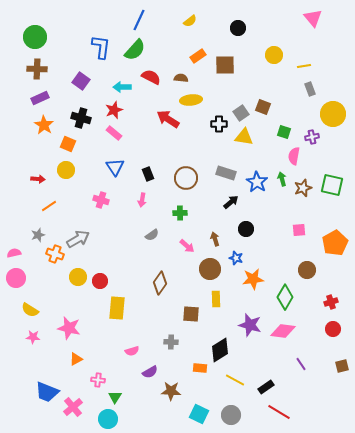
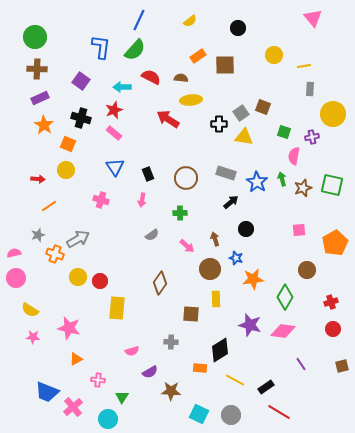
gray rectangle at (310, 89): rotated 24 degrees clockwise
green triangle at (115, 397): moved 7 px right
